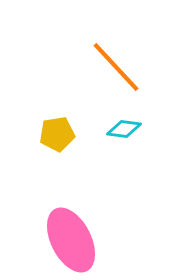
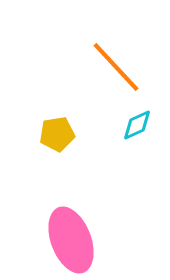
cyan diamond: moved 13 px right, 4 px up; rotated 32 degrees counterclockwise
pink ellipse: rotated 6 degrees clockwise
